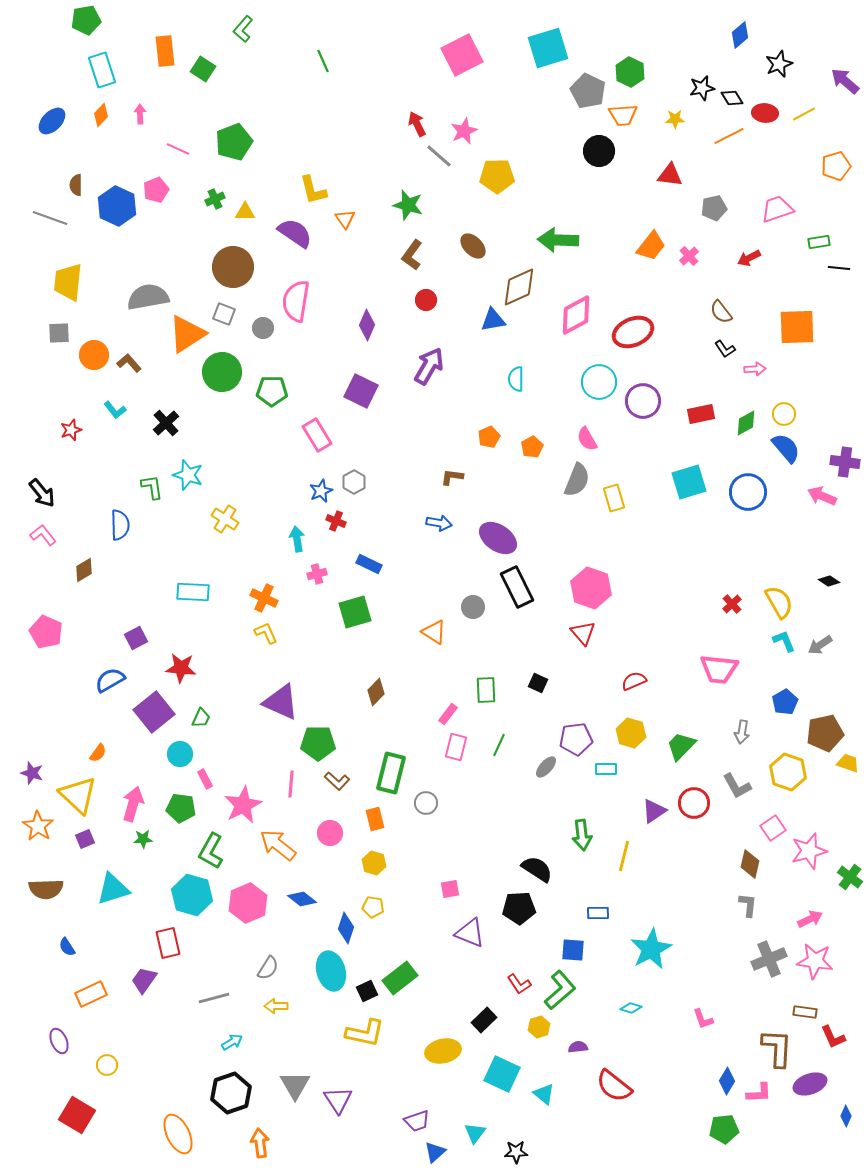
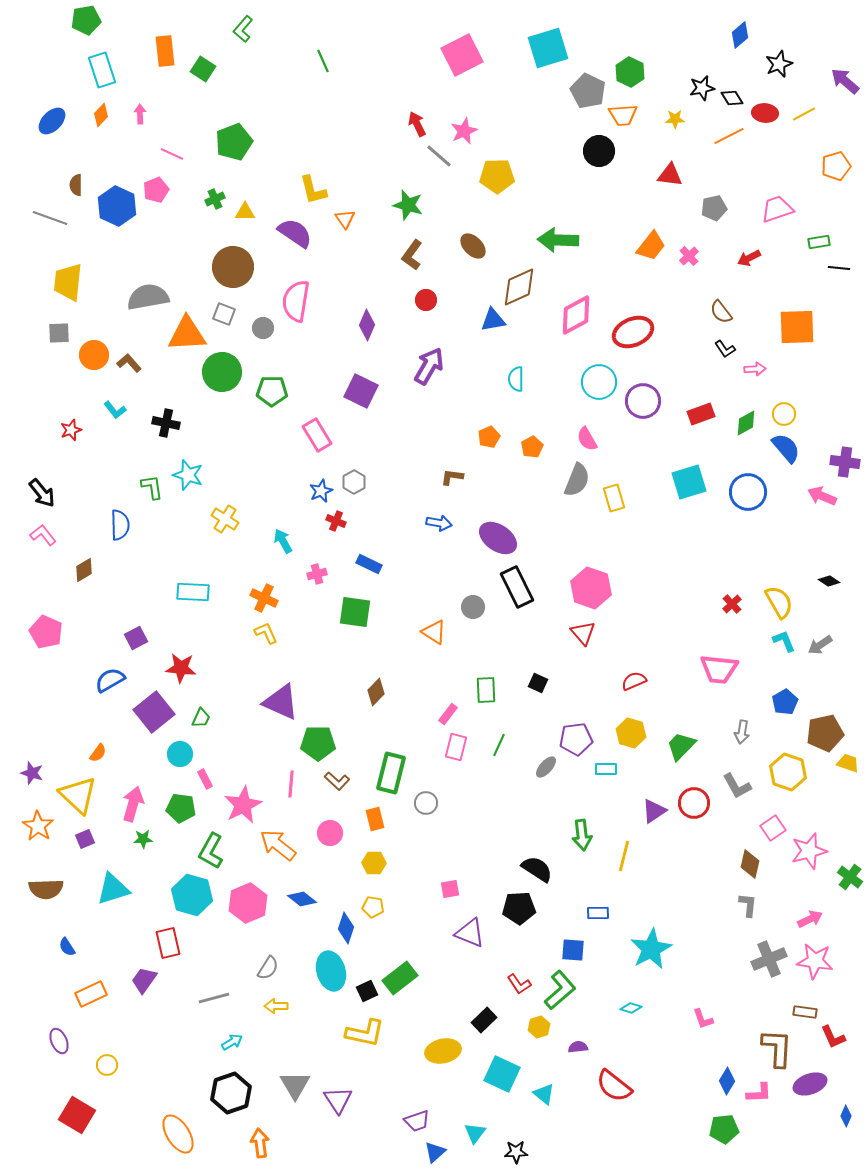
pink line at (178, 149): moved 6 px left, 5 px down
orange triangle at (187, 334): rotated 30 degrees clockwise
red rectangle at (701, 414): rotated 8 degrees counterclockwise
black cross at (166, 423): rotated 36 degrees counterclockwise
cyan arrow at (297, 539): moved 14 px left, 2 px down; rotated 20 degrees counterclockwise
green square at (355, 612): rotated 24 degrees clockwise
yellow hexagon at (374, 863): rotated 15 degrees counterclockwise
orange ellipse at (178, 1134): rotated 6 degrees counterclockwise
